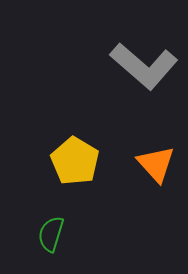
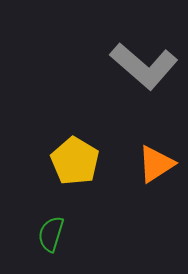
orange triangle: rotated 39 degrees clockwise
